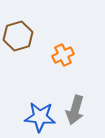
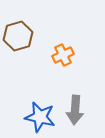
gray arrow: rotated 12 degrees counterclockwise
blue star: rotated 8 degrees clockwise
